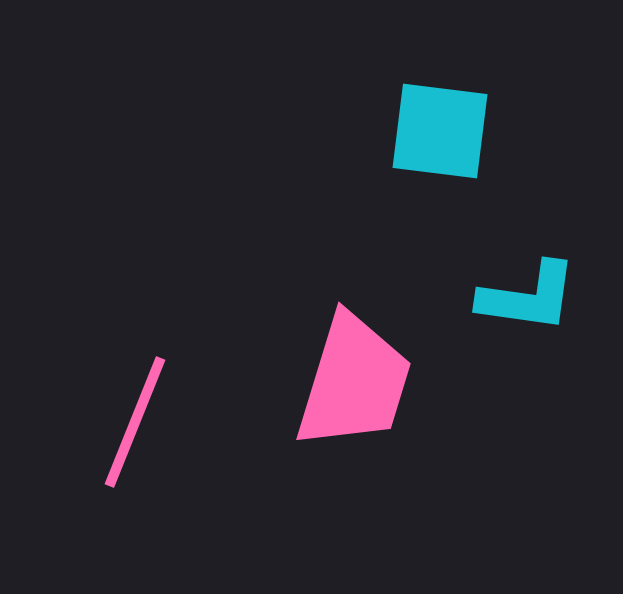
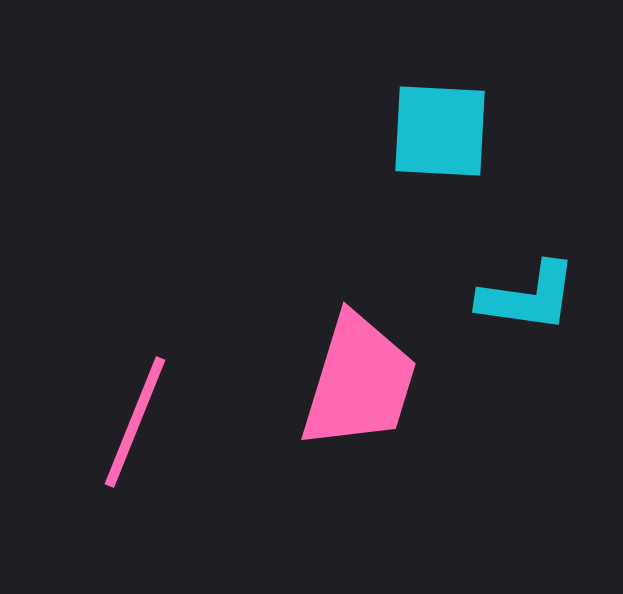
cyan square: rotated 4 degrees counterclockwise
pink trapezoid: moved 5 px right
